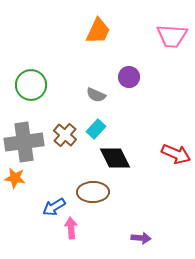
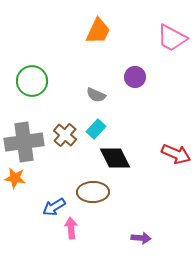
pink trapezoid: moved 2 px down; rotated 24 degrees clockwise
purple circle: moved 6 px right
green circle: moved 1 px right, 4 px up
